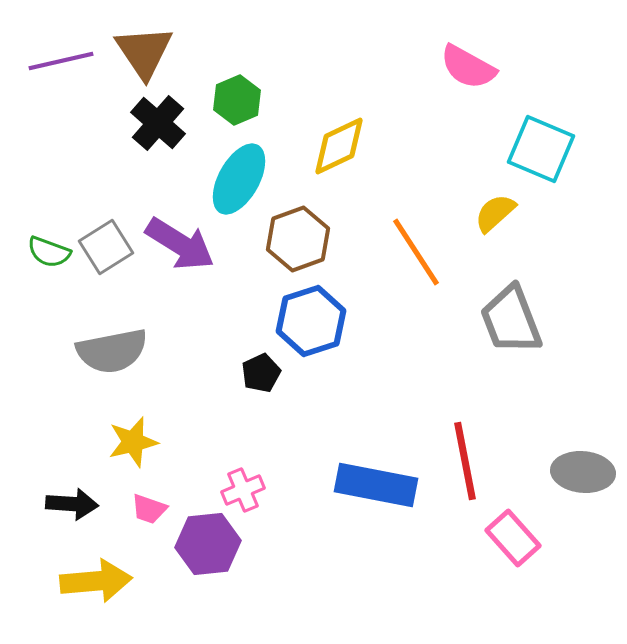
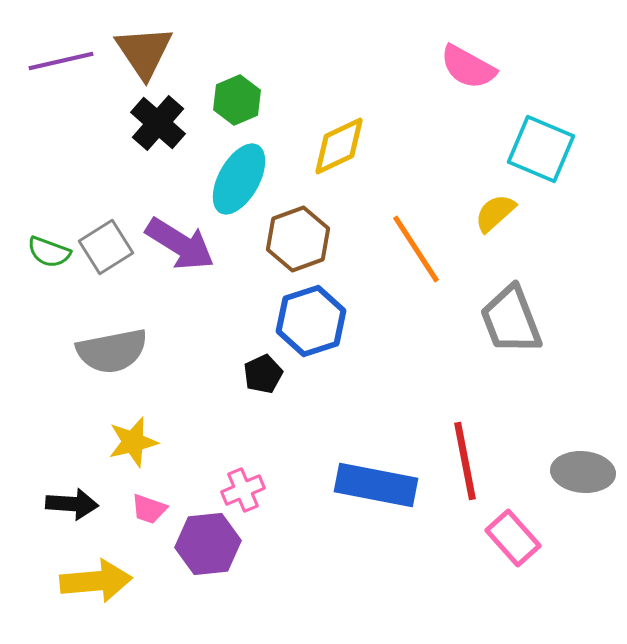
orange line: moved 3 px up
black pentagon: moved 2 px right, 1 px down
